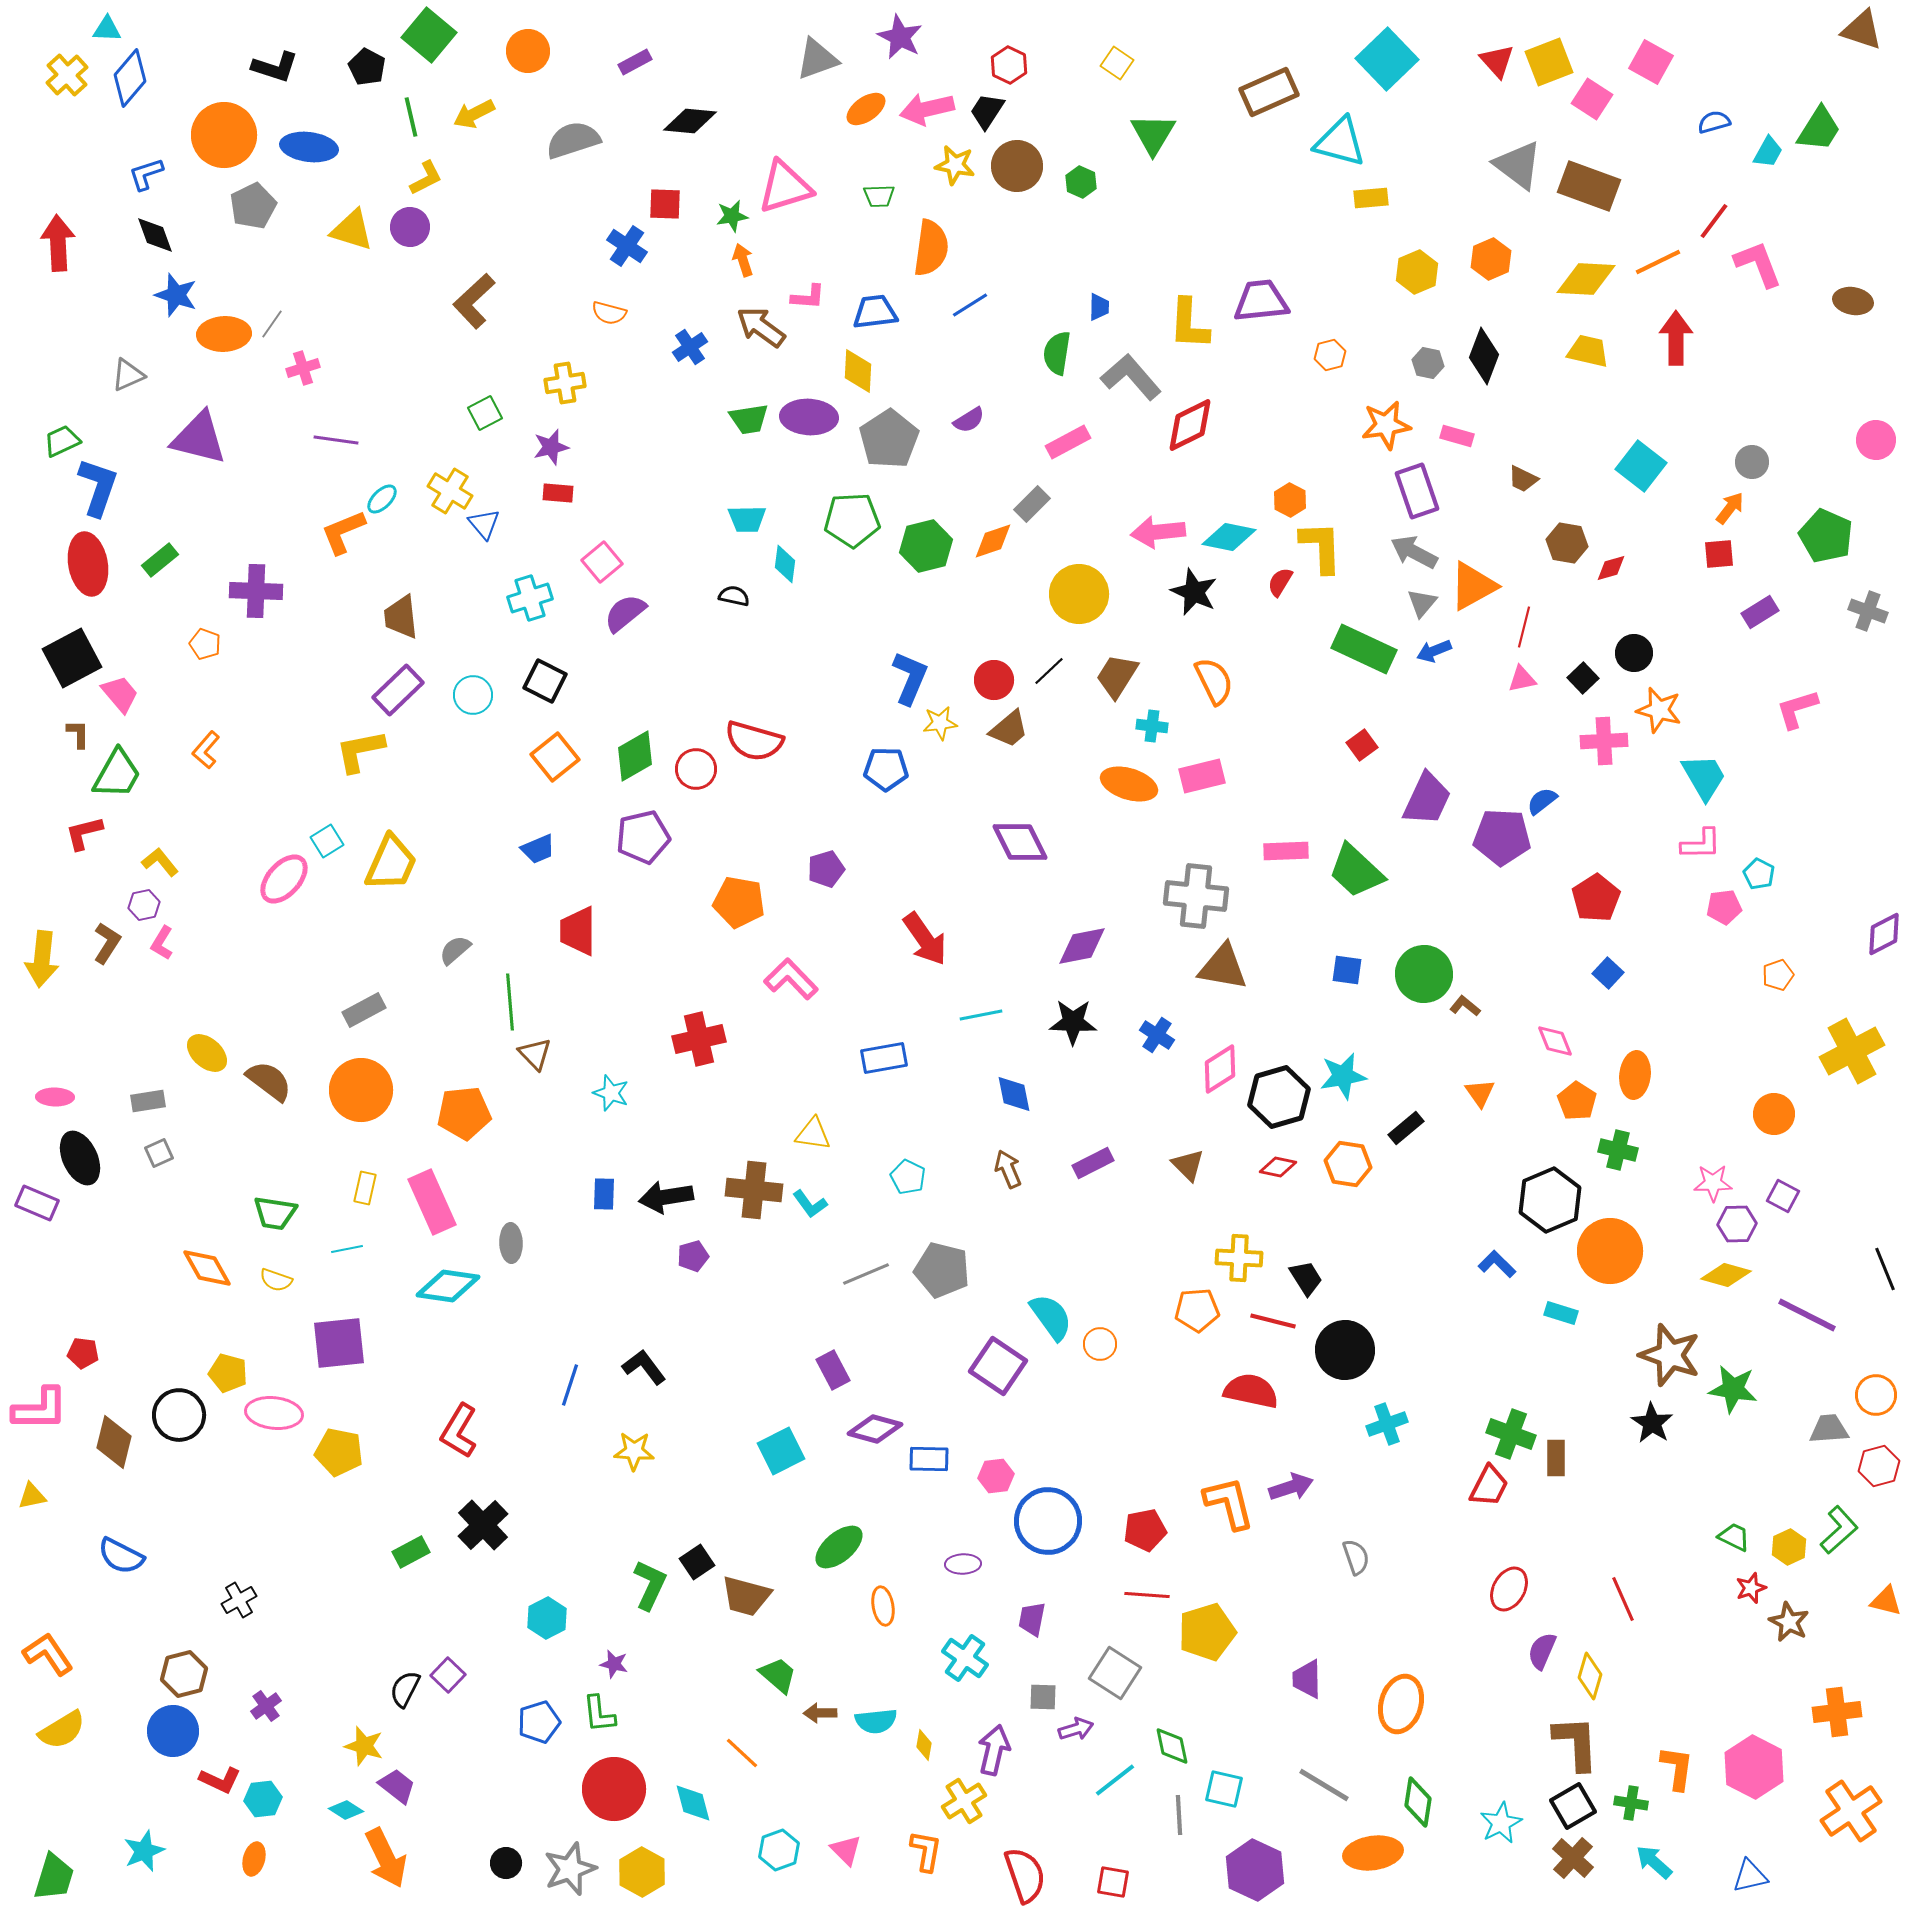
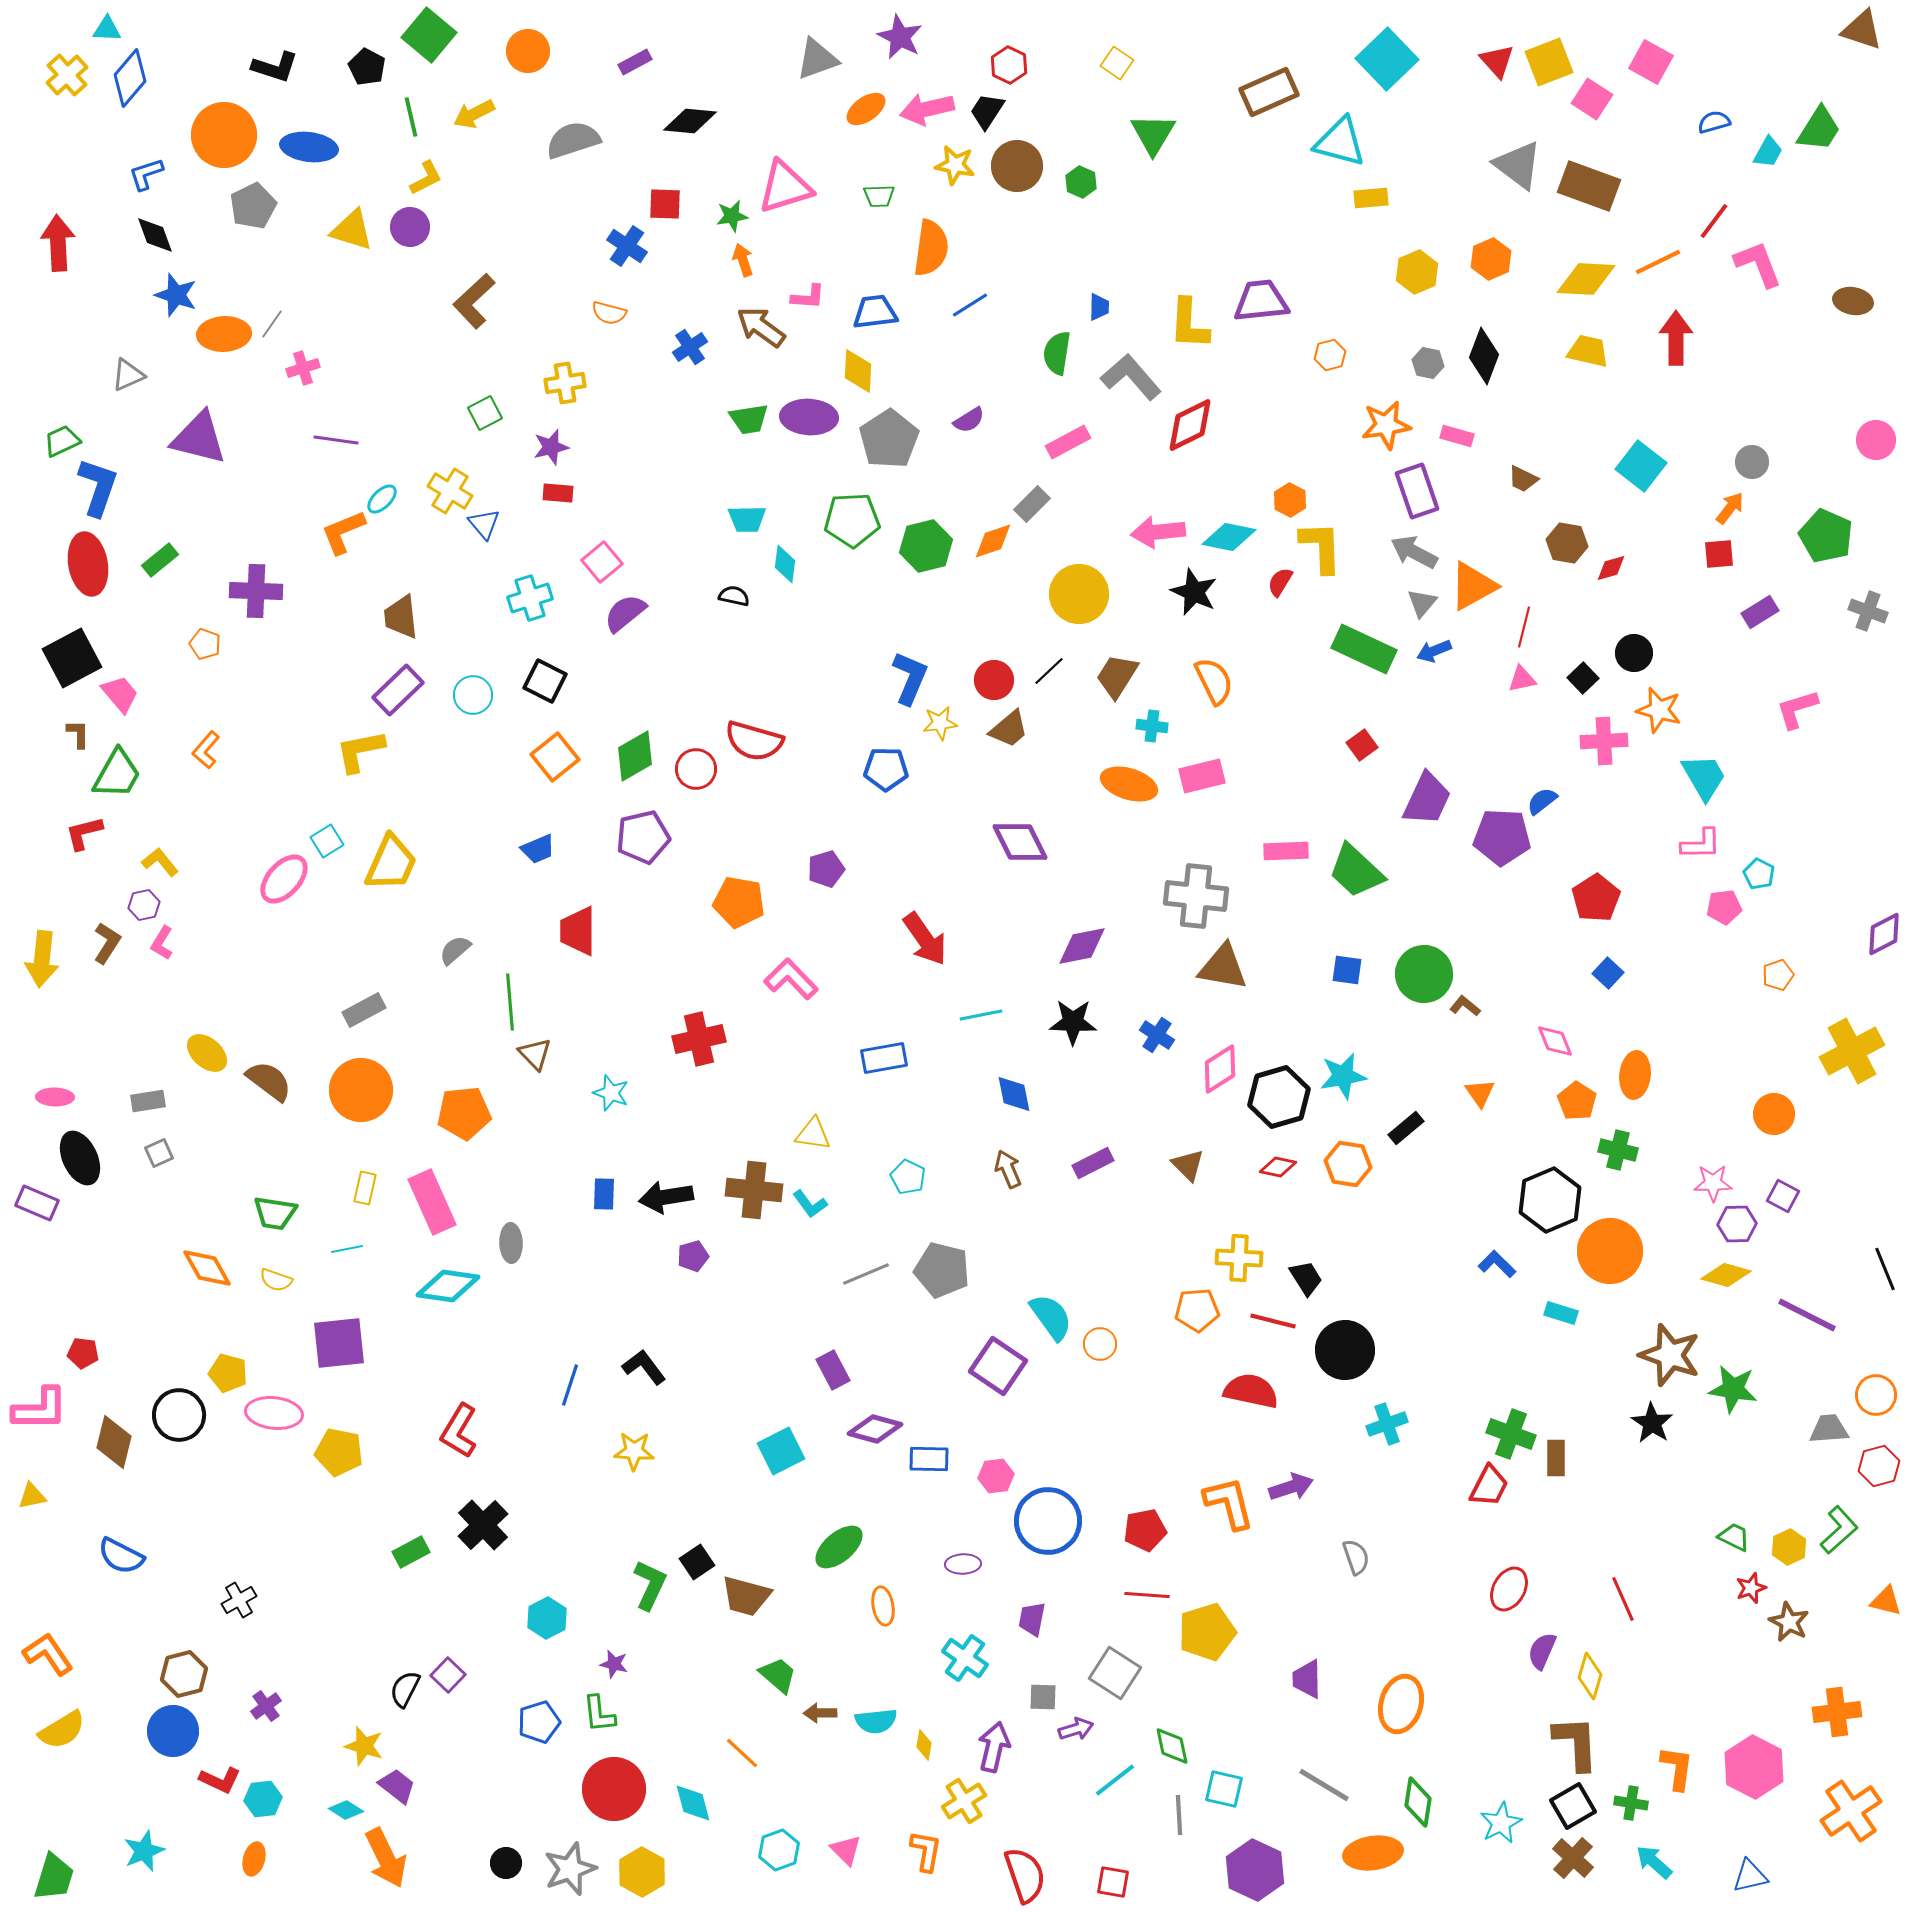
purple arrow at (994, 1750): moved 3 px up
